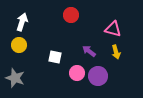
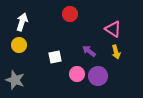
red circle: moved 1 px left, 1 px up
pink triangle: rotated 18 degrees clockwise
white square: rotated 24 degrees counterclockwise
pink circle: moved 1 px down
gray star: moved 2 px down
